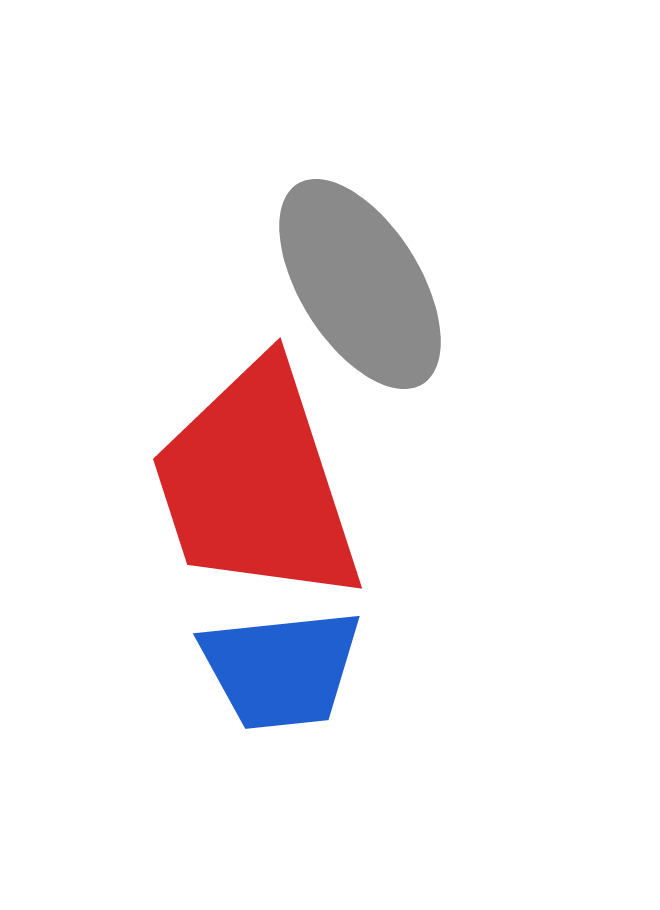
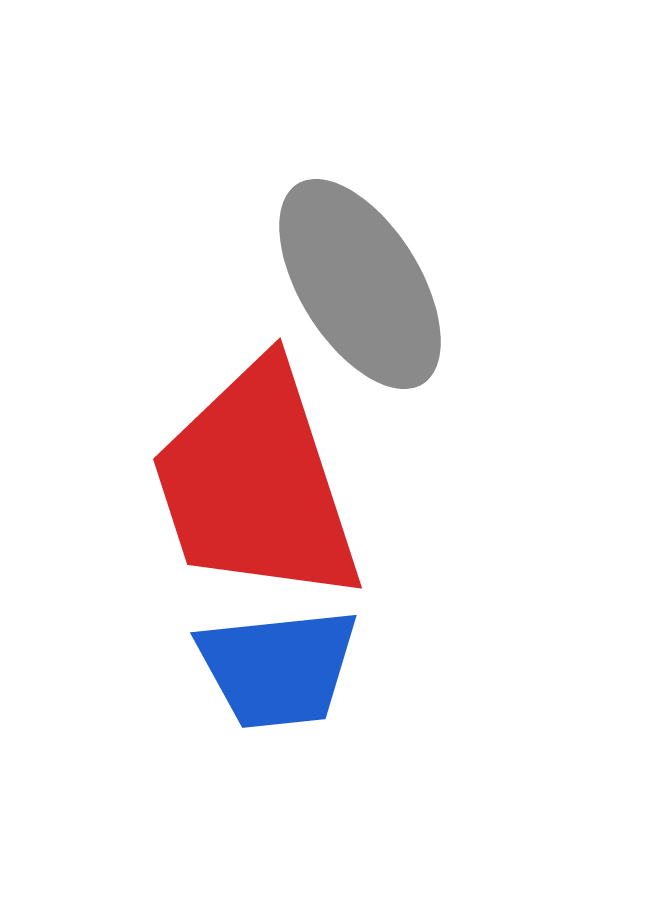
blue trapezoid: moved 3 px left, 1 px up
